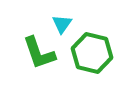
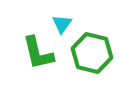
green L-shape: moved 1 px left; rotated 6 degrees clockwise
